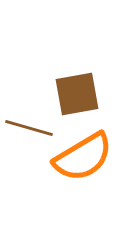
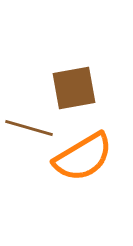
brown square: moved 3 px left, 6 px up
